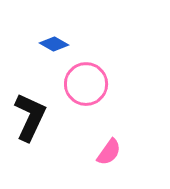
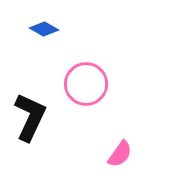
blue diamond: moved 10 px left, 15 px up
pink semicircle: moved 11 px right, 2 px down
